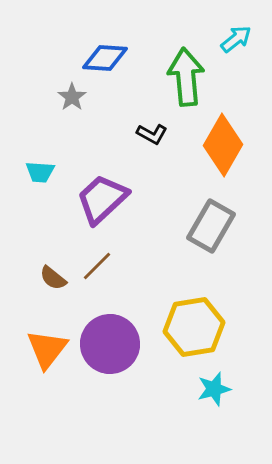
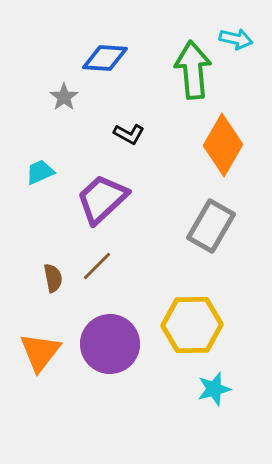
cyan arrow: rotated 52 degrees clockwise
green arrow: moved 7 px right, 7 px up
gray star: moved 8 px left
black L-shape: moved 23 px left
cyan trapezoid: rotated 152 degrees clockwise
brown semicircle: rotated 140 degrees counterclockwise
yellow hexagon: moved 2 px left, 2 px up; rotated 8 degrees clockwise
orange triangle: moved 7 px left, 3 px down
